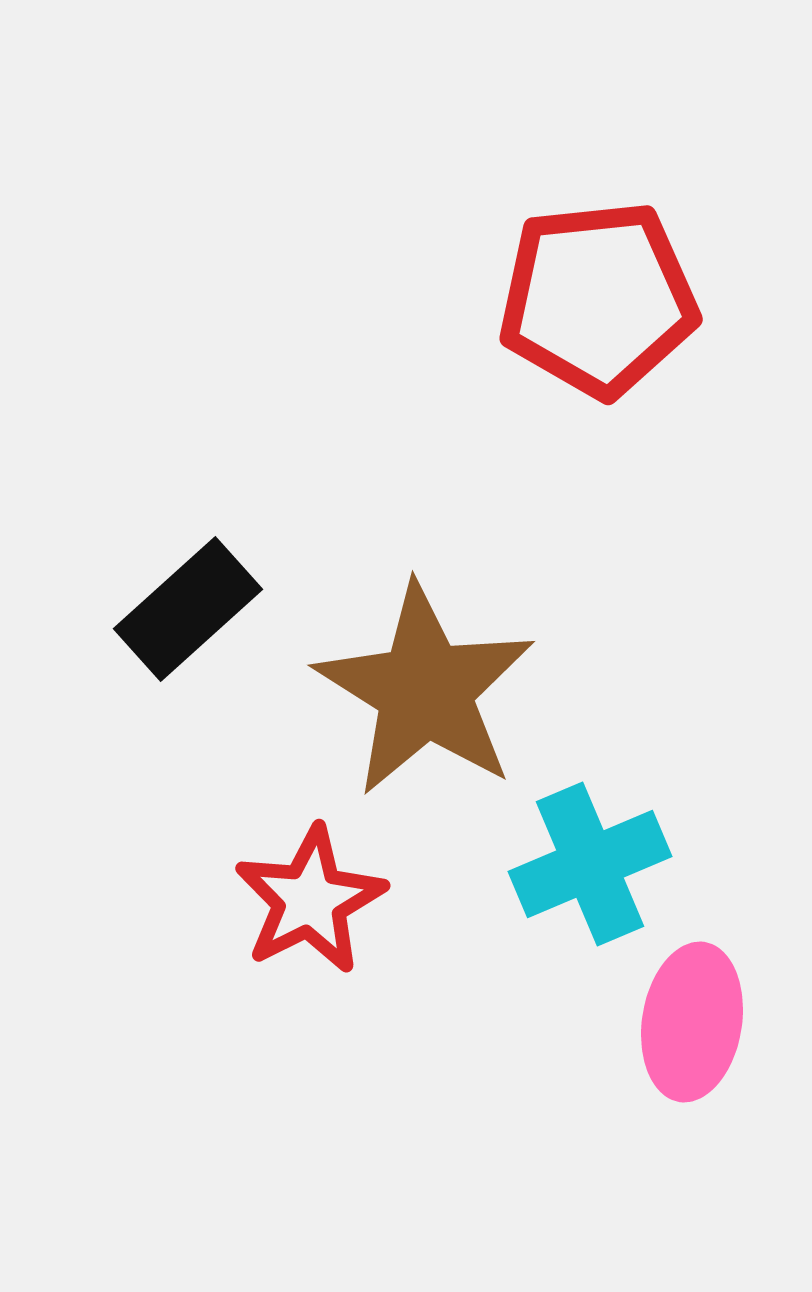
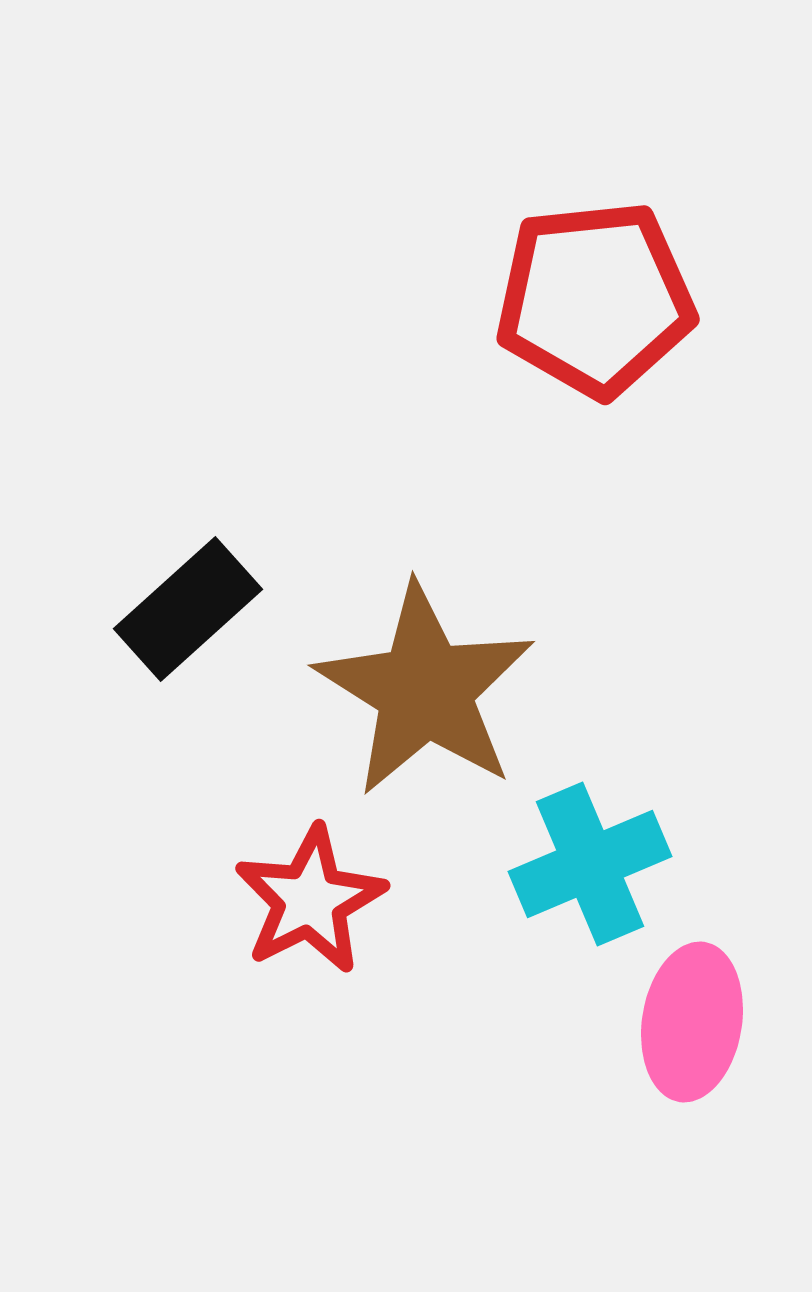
red pentagon: moved 3 px left
